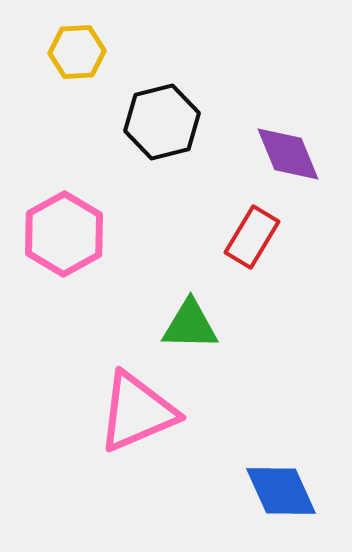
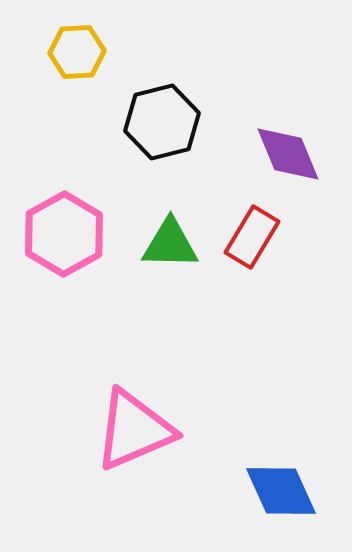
green triangle: moved 20 px left, 81 px up
pink triangle: moved 3 px left, 18 px down
